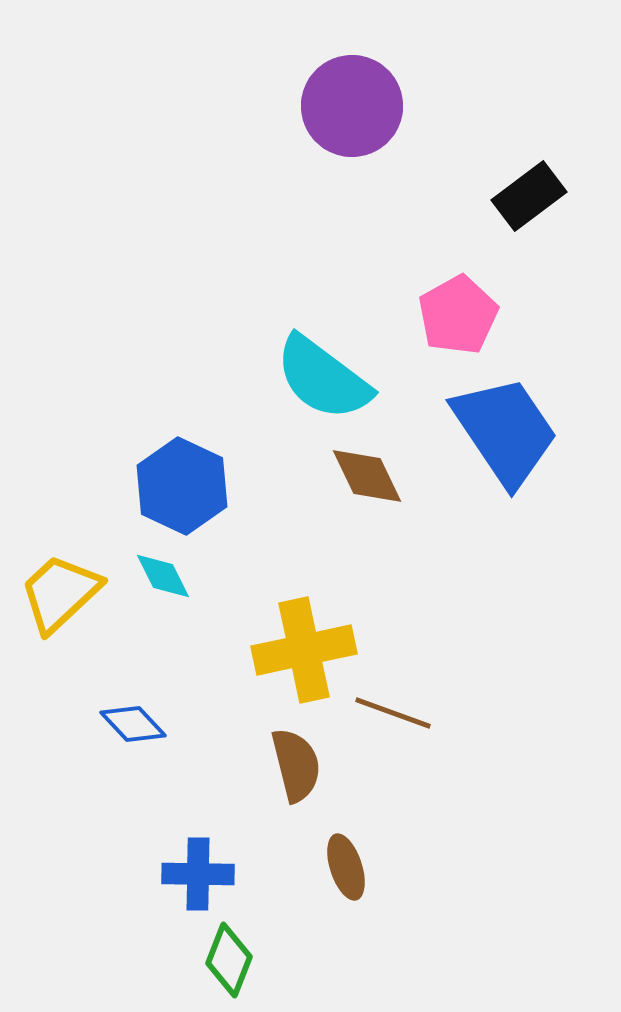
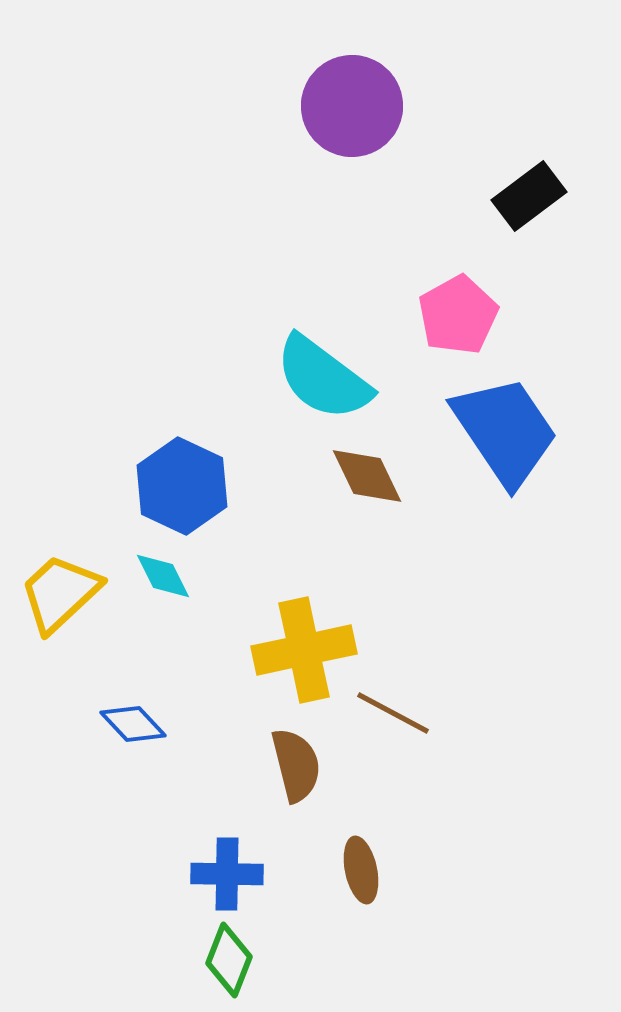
brown line: rotated 8 degrees clockwise
brown ellipse: moved 15 px right, 3 px down; rotated 6 degrees clockwise
blue cross: moved 29 px right
